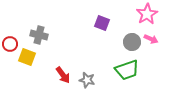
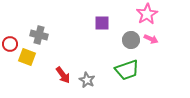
purple square: rotated 21 degrees counterclockwise
gray circle: moved 1 px left, 2 px up
gray star: rotated 14 degrees clockwise
